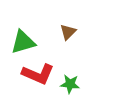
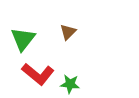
green triangle: moved 3 px up; rotated 36 degrees counterclockwise
red L-shape: rotated 16 degrees clockwise
